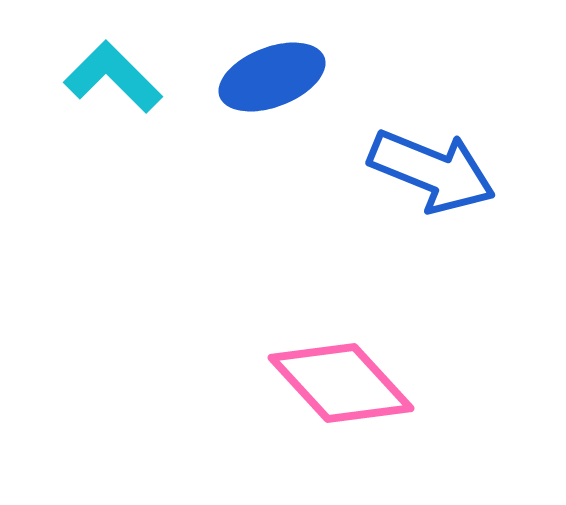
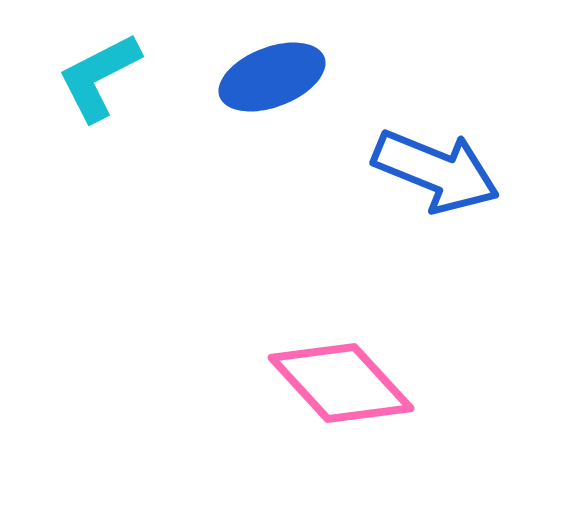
cyan L-shape: moved 14 px left; rotated 72 degrees counterclockwise
blue arrow: moved 4 px right
